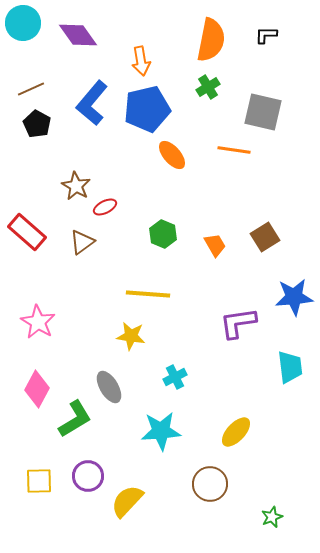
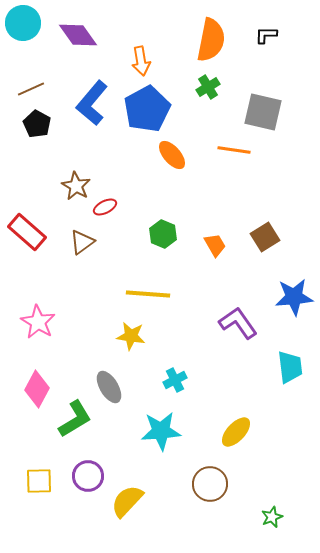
blue pentagon: rotated 15 degrees counterclockwise
purple L-shape: rotated 63 degrees clockwise
cyan cross: moved 3 px down
